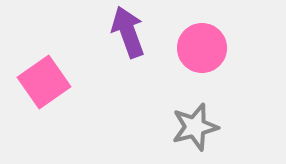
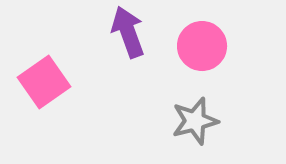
pink circle: moved 2 px up
gray star: moved 6 px up
